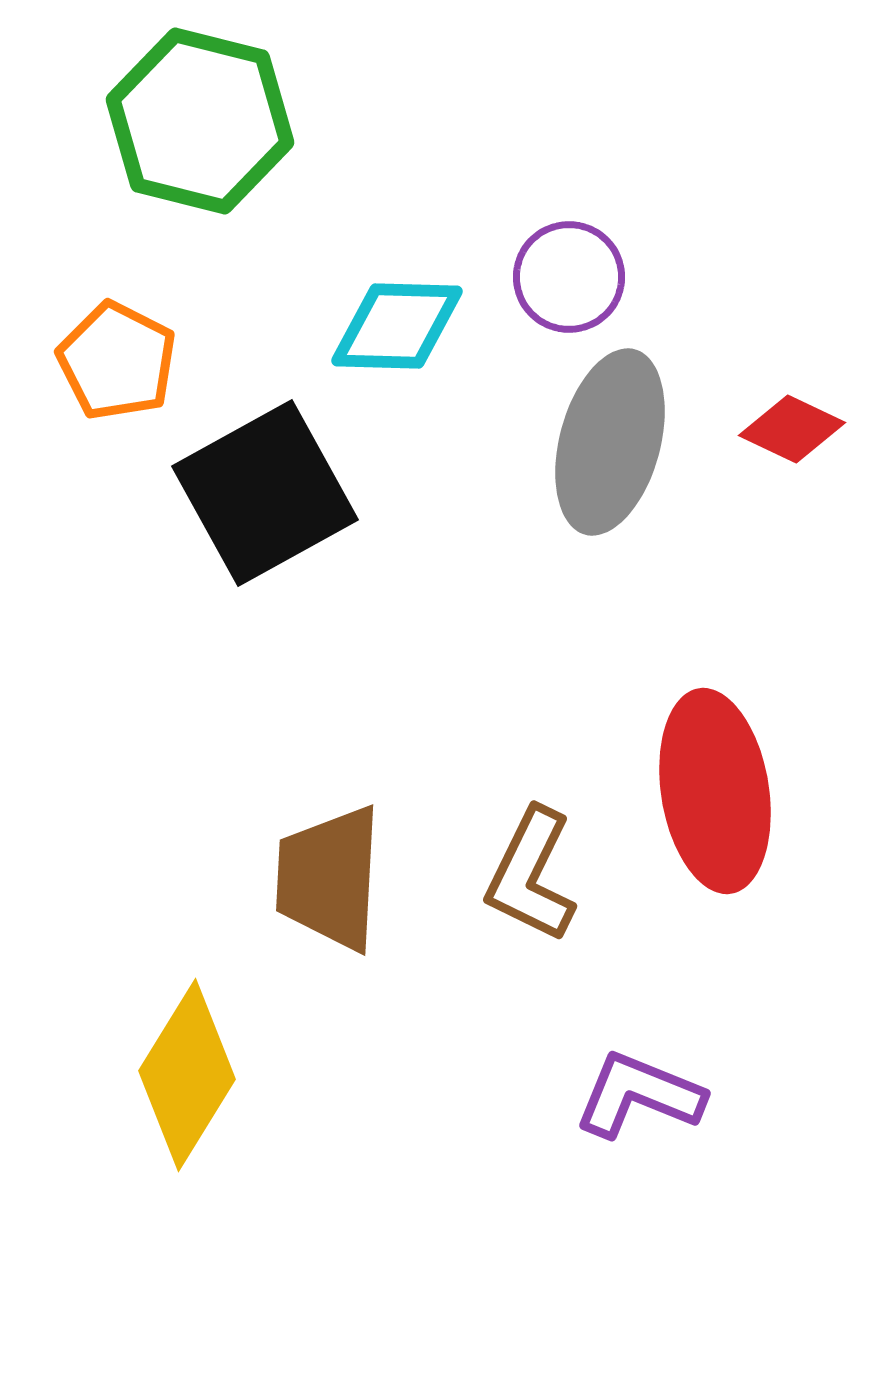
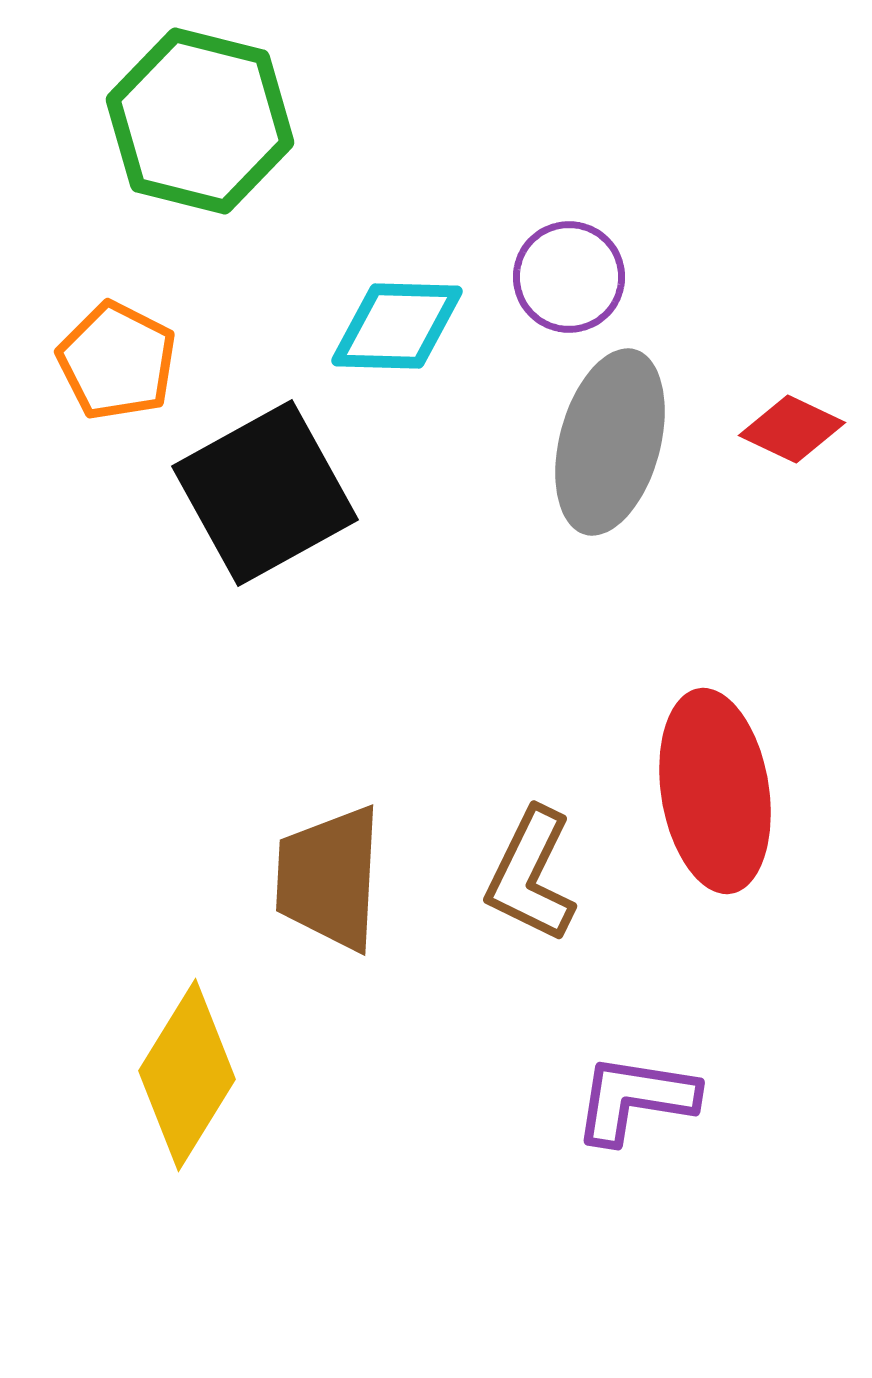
purple L-shape: moved 4 px left, 4 px down; rotated 13 degrees counterclockwise
